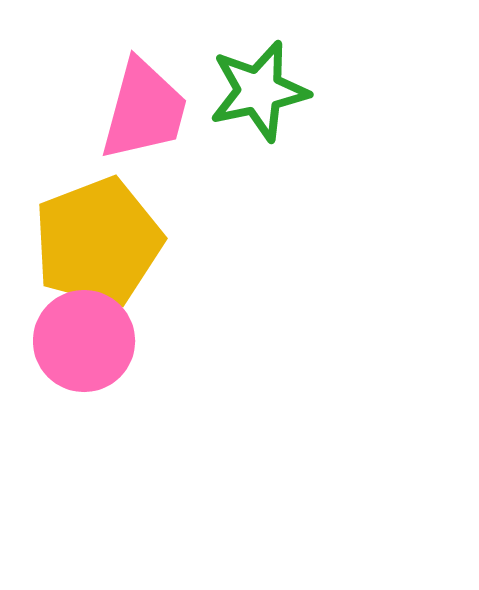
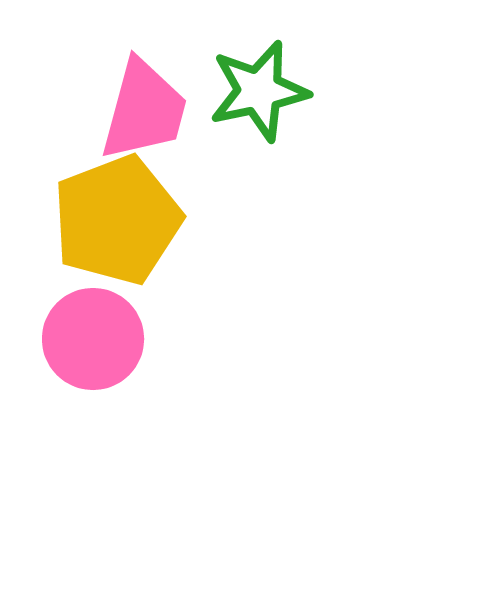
yellow pentagon: moved 19 px right, 22 px up
pink circle: moved 9 px right, 2 px up
